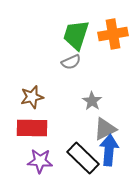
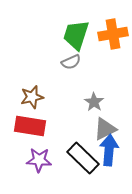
gray star: moved 2 px right, 1 px down
red rectangle: moved 2 px left, 2 px up; rotated 8 degrees clockwise
purple star: moved 1 px left, 1 px up
